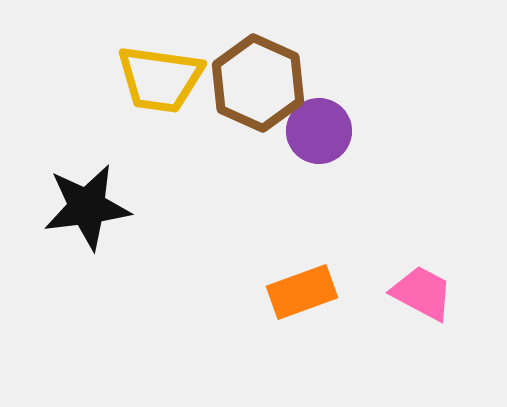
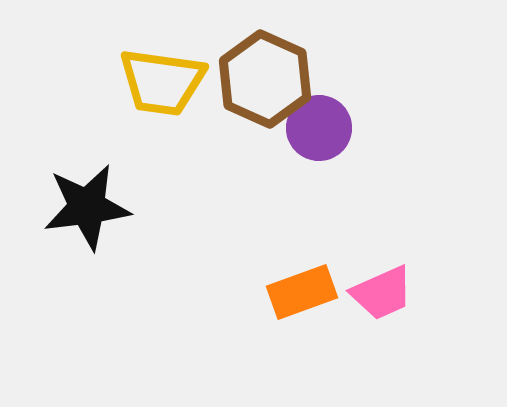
yellow trapezoid: moved 2 px right, 3 px down
brown hexagon: moved 7 px right, 4 px up
purple circle: moved 3 px up
pink trapezoid: moved 40 px left; rotated 128 degrees clockwise
